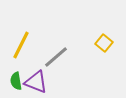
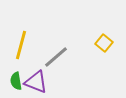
yellow line: rotated 12 degrees counterclockwise
